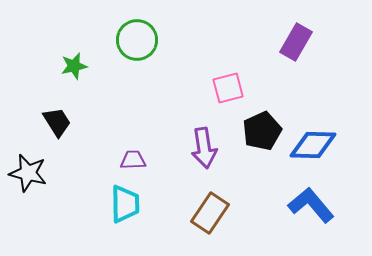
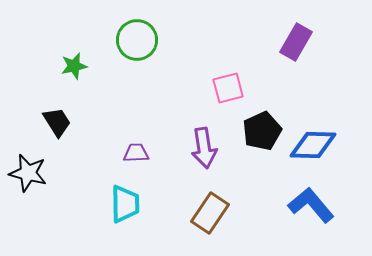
purple trapezoid: moved 3 px right, 7 px up
